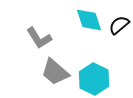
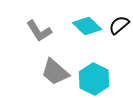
cyan diamond: moved 2 px left, 6 px down; rotated 28 degrees counterclockwise
gray L-shape: moved 7 px up
